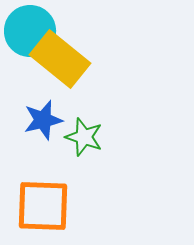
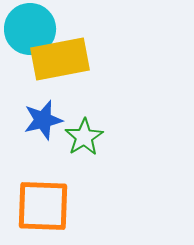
cyan circle: moved 2 px up
yellow rectangle: rotated 50 degrees counterclockwise
green star: rotated 21 degrees clockwise
